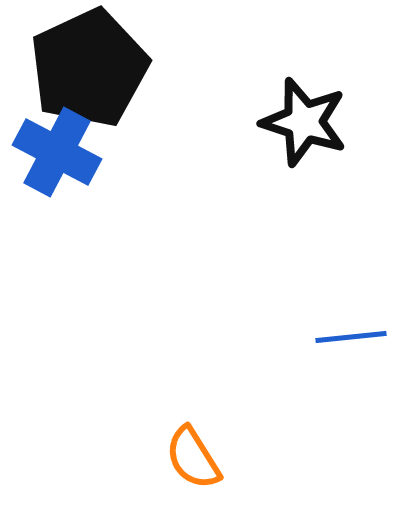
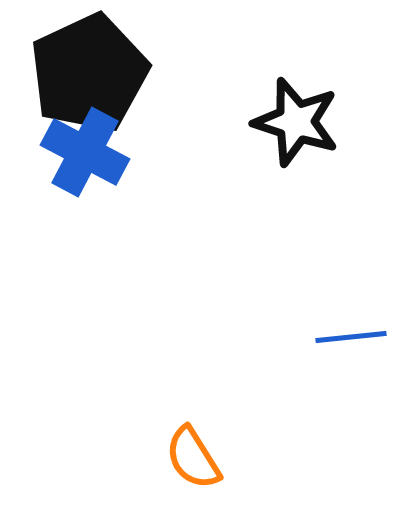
black pentagon: moved 5 px down
black star: moved 8 px left
blue cross: moved 28 px right
